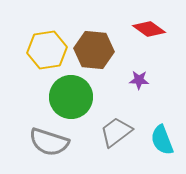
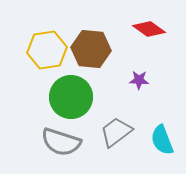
brown hexagon: moved 3 px left, 1 px up
gray semicircle: moved 12 px right
